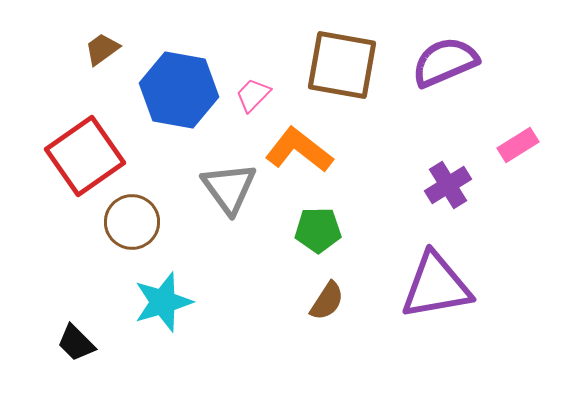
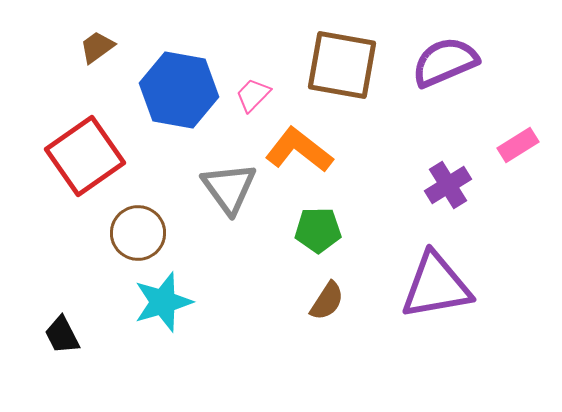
brown trapezoid: moved 5 px left, 2 px up
brown circle: moved 6 px right, 11 px down
black trapezoid: moved 14 px left, 8 px up; rotated 18 degrees clockwise
